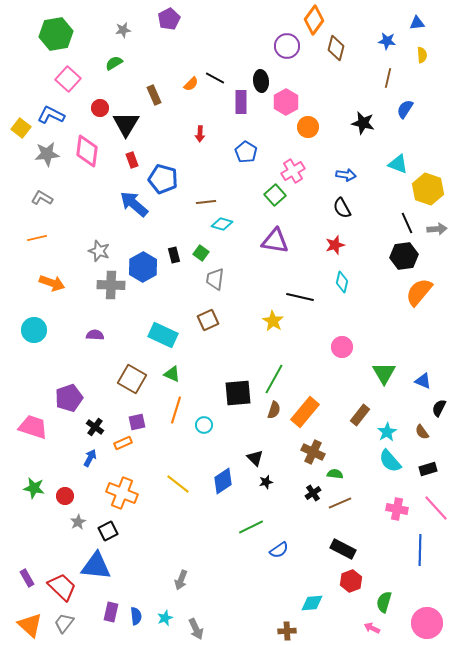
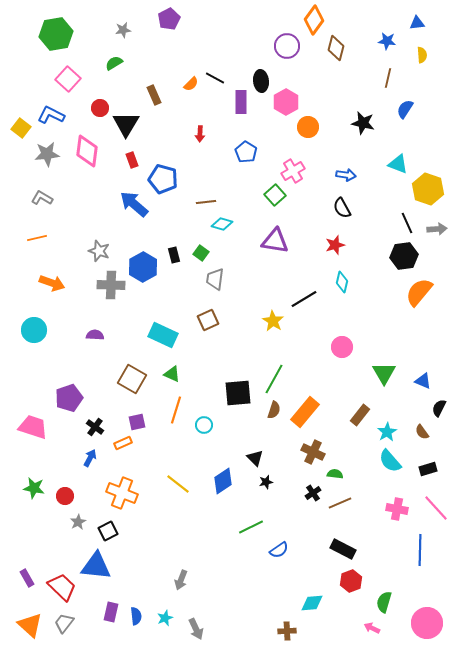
black line at (300, 297): moved 4 px right, 2 px down; rotated 44 degrees counterclockwise
